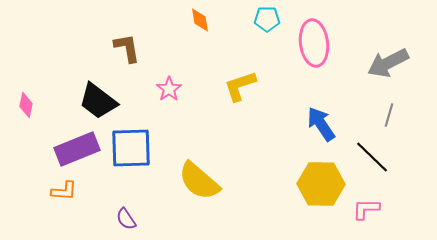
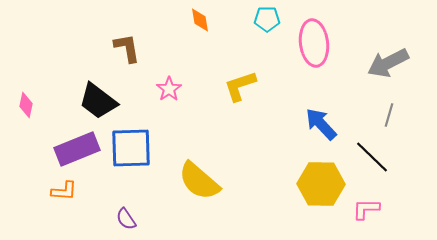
blue arrow: rotated 9 degrees counterclockwise
